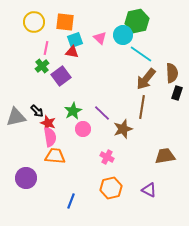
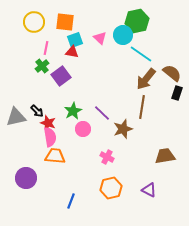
brown semicircle: rotated 48 degrees counterclockwise
